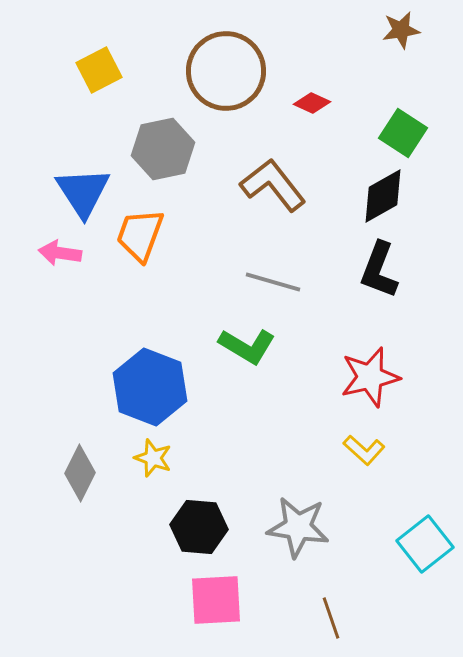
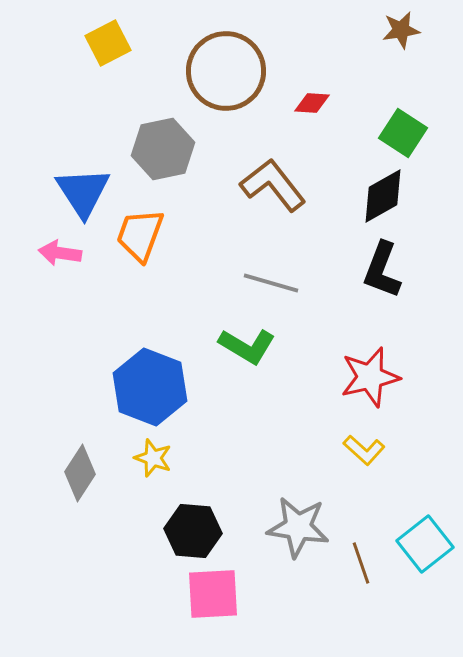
yellow square: moved 9 px right, 27 px up
red diamond: rotated 21 degrees counterclockwise
black L-shape: moved 3 px right
gray line: moved 2 px left, 1 px down
gray diamond: rotated 6 degrees clockwise
black hexagon: moved 6 px left, 4 px down
pink square: moved 3 px left, 6 px up
brown line: moved 30 px right, 55 px up
